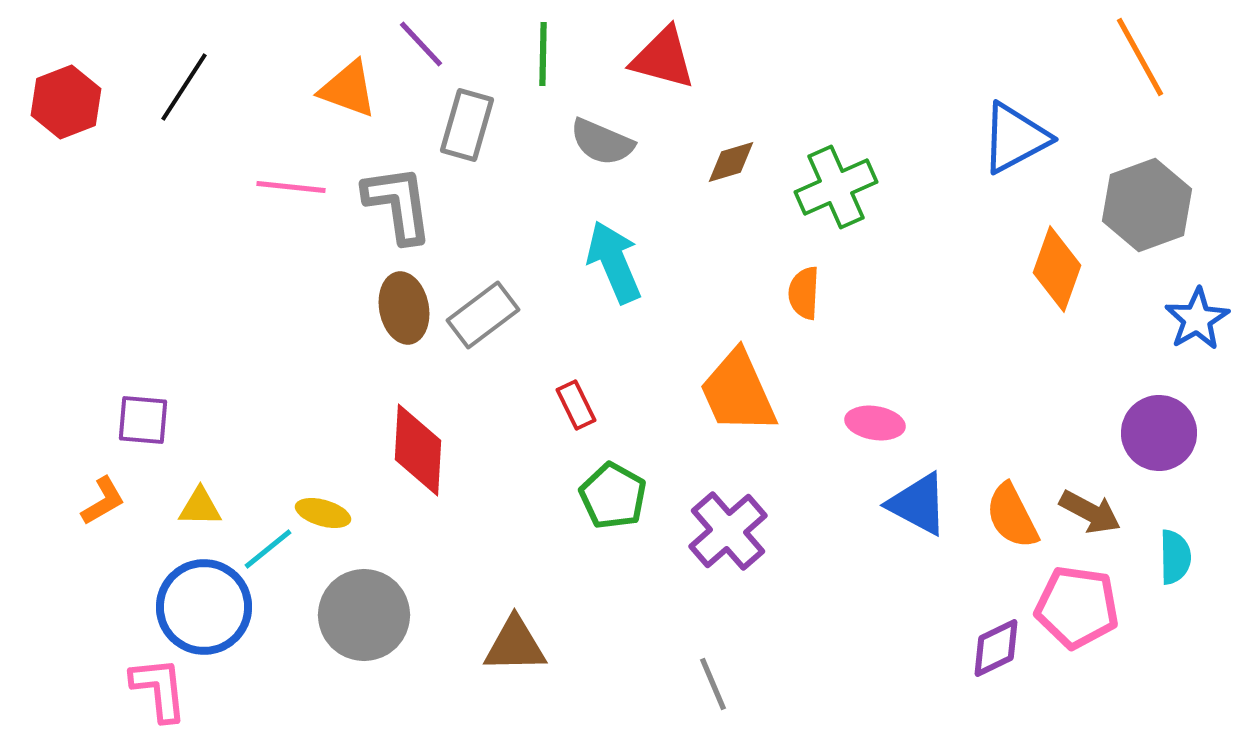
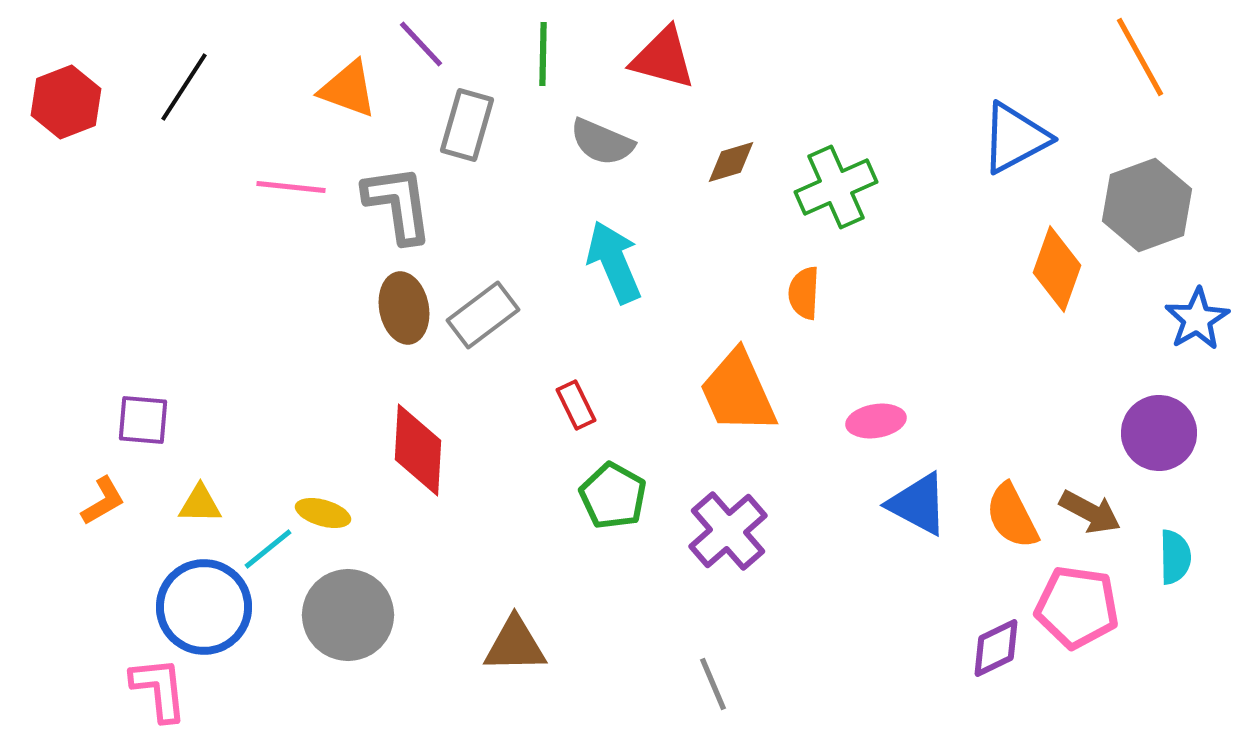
pink ellipse at (875, 423): moved 1 px right, 2 px up; rotated 18 degrees counterclockwise
yellow triangle at (200, 507): moved 3 px up
gray circle at (364, 615): moved 16 px left
